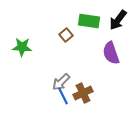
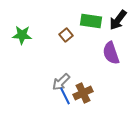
green rectangle: moved 2 px right
green star: moved 12 px up
blue line: moved 2 px right
